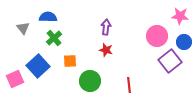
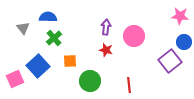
pink circle: moved 23 px left
